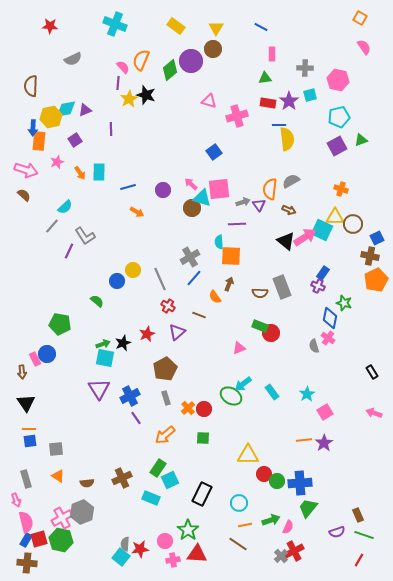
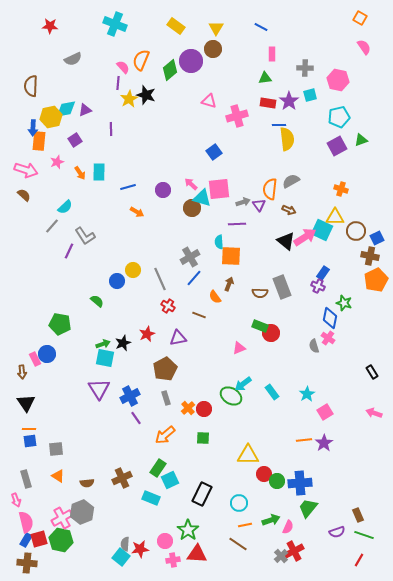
brown circle at (353, 224): moved 3 px right, 7 px down
purple triangle at (177, 332): moved 1 px right, 6 px down; rotated 30 degrees clockwise
